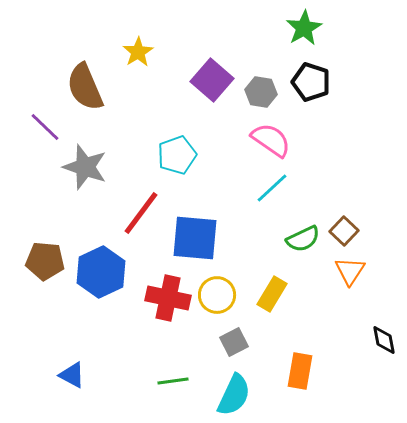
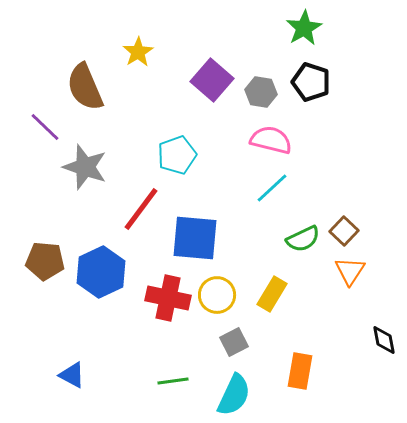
pink semicircle: rotated 21 degrees counterclockwise
red line: moved 4 px up
